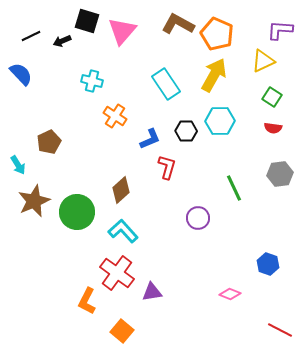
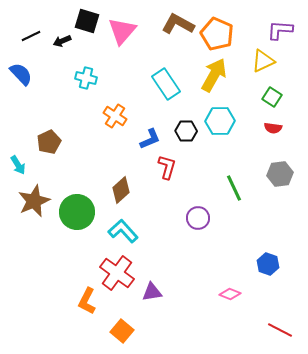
cyan cross: moved 6 px left, 3 px up
